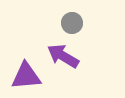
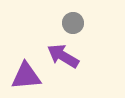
gray circle: moved 1 px right
